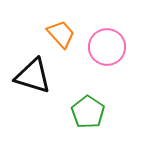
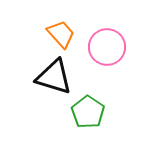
black triangle: moved 21 px right, 1 px down
